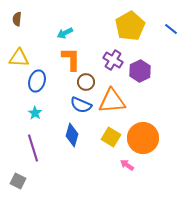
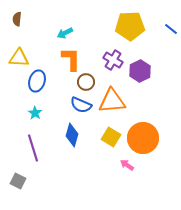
yellow pentagon: rotated 28 degrees clockwise
